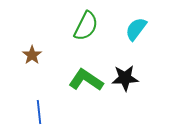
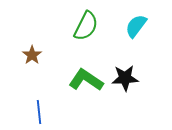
cyan semicircle: moved 3 px up
